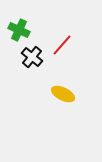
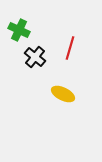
red line: moved 8 px right, 3 px down; rotated 25 degrees counterclockwise
black cross: moved 3 px right
